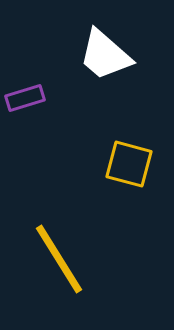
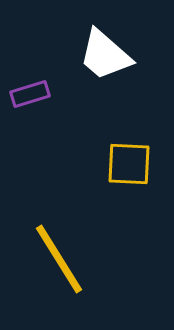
purple rectangle: moved 5 px right, 4 px up
yellow square: rotated 12 degrees counterclockwise
